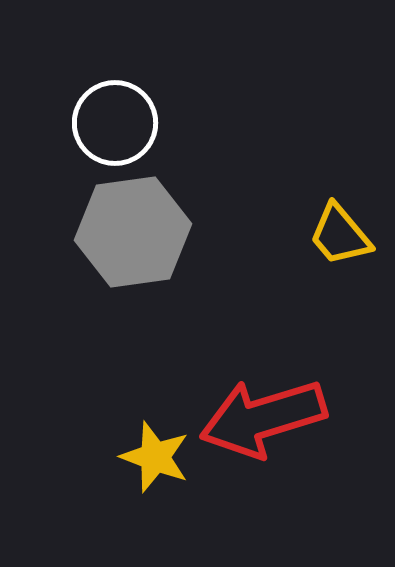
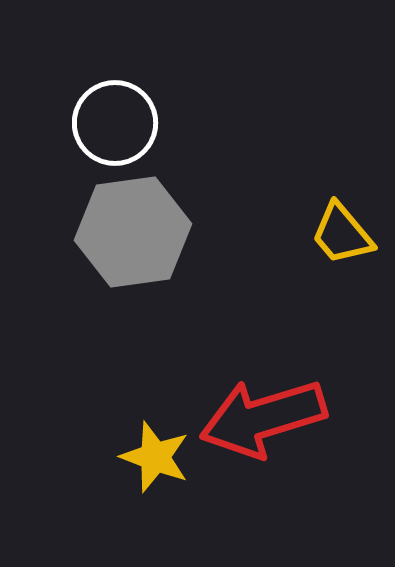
yellow trapezoid: moved 2 px right, 1 px up
